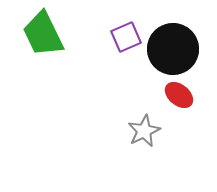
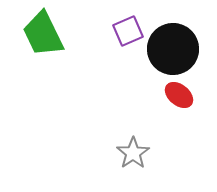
purple square: moved 2 px right, 6 px up
gray star: moved 11 px left, 22 px down; rotated 8 degrees counterclockwise
